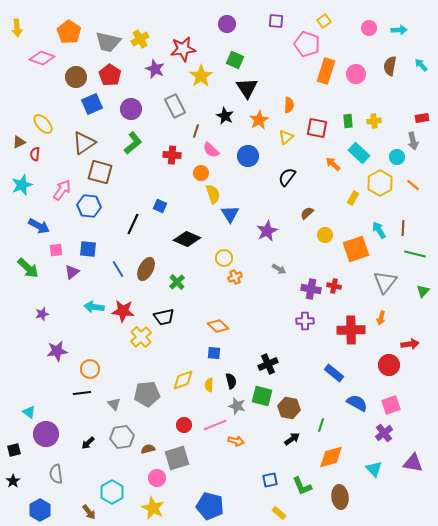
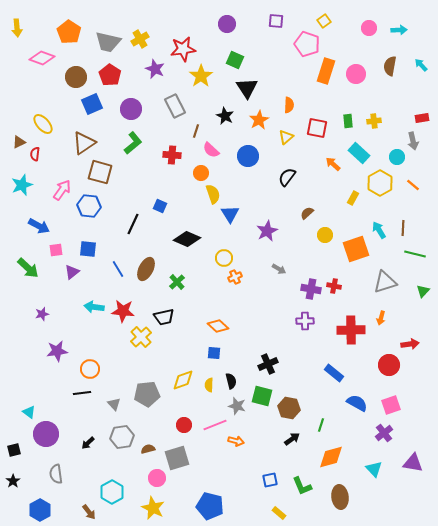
gray triangle at (385, 282): rotated 35 degrees clockwise
